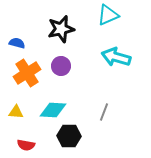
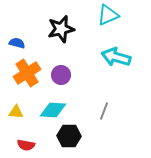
purple circle: moved 9 px down
gray line: moved 1 px up
